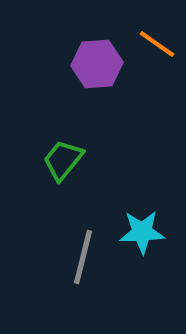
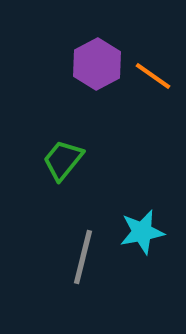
orange line: moved 4 px left, 32 px down
purple hexagon: rotated 24 degrees counterclockwise
cyan star: rotated 9 degrees counterclockwise
